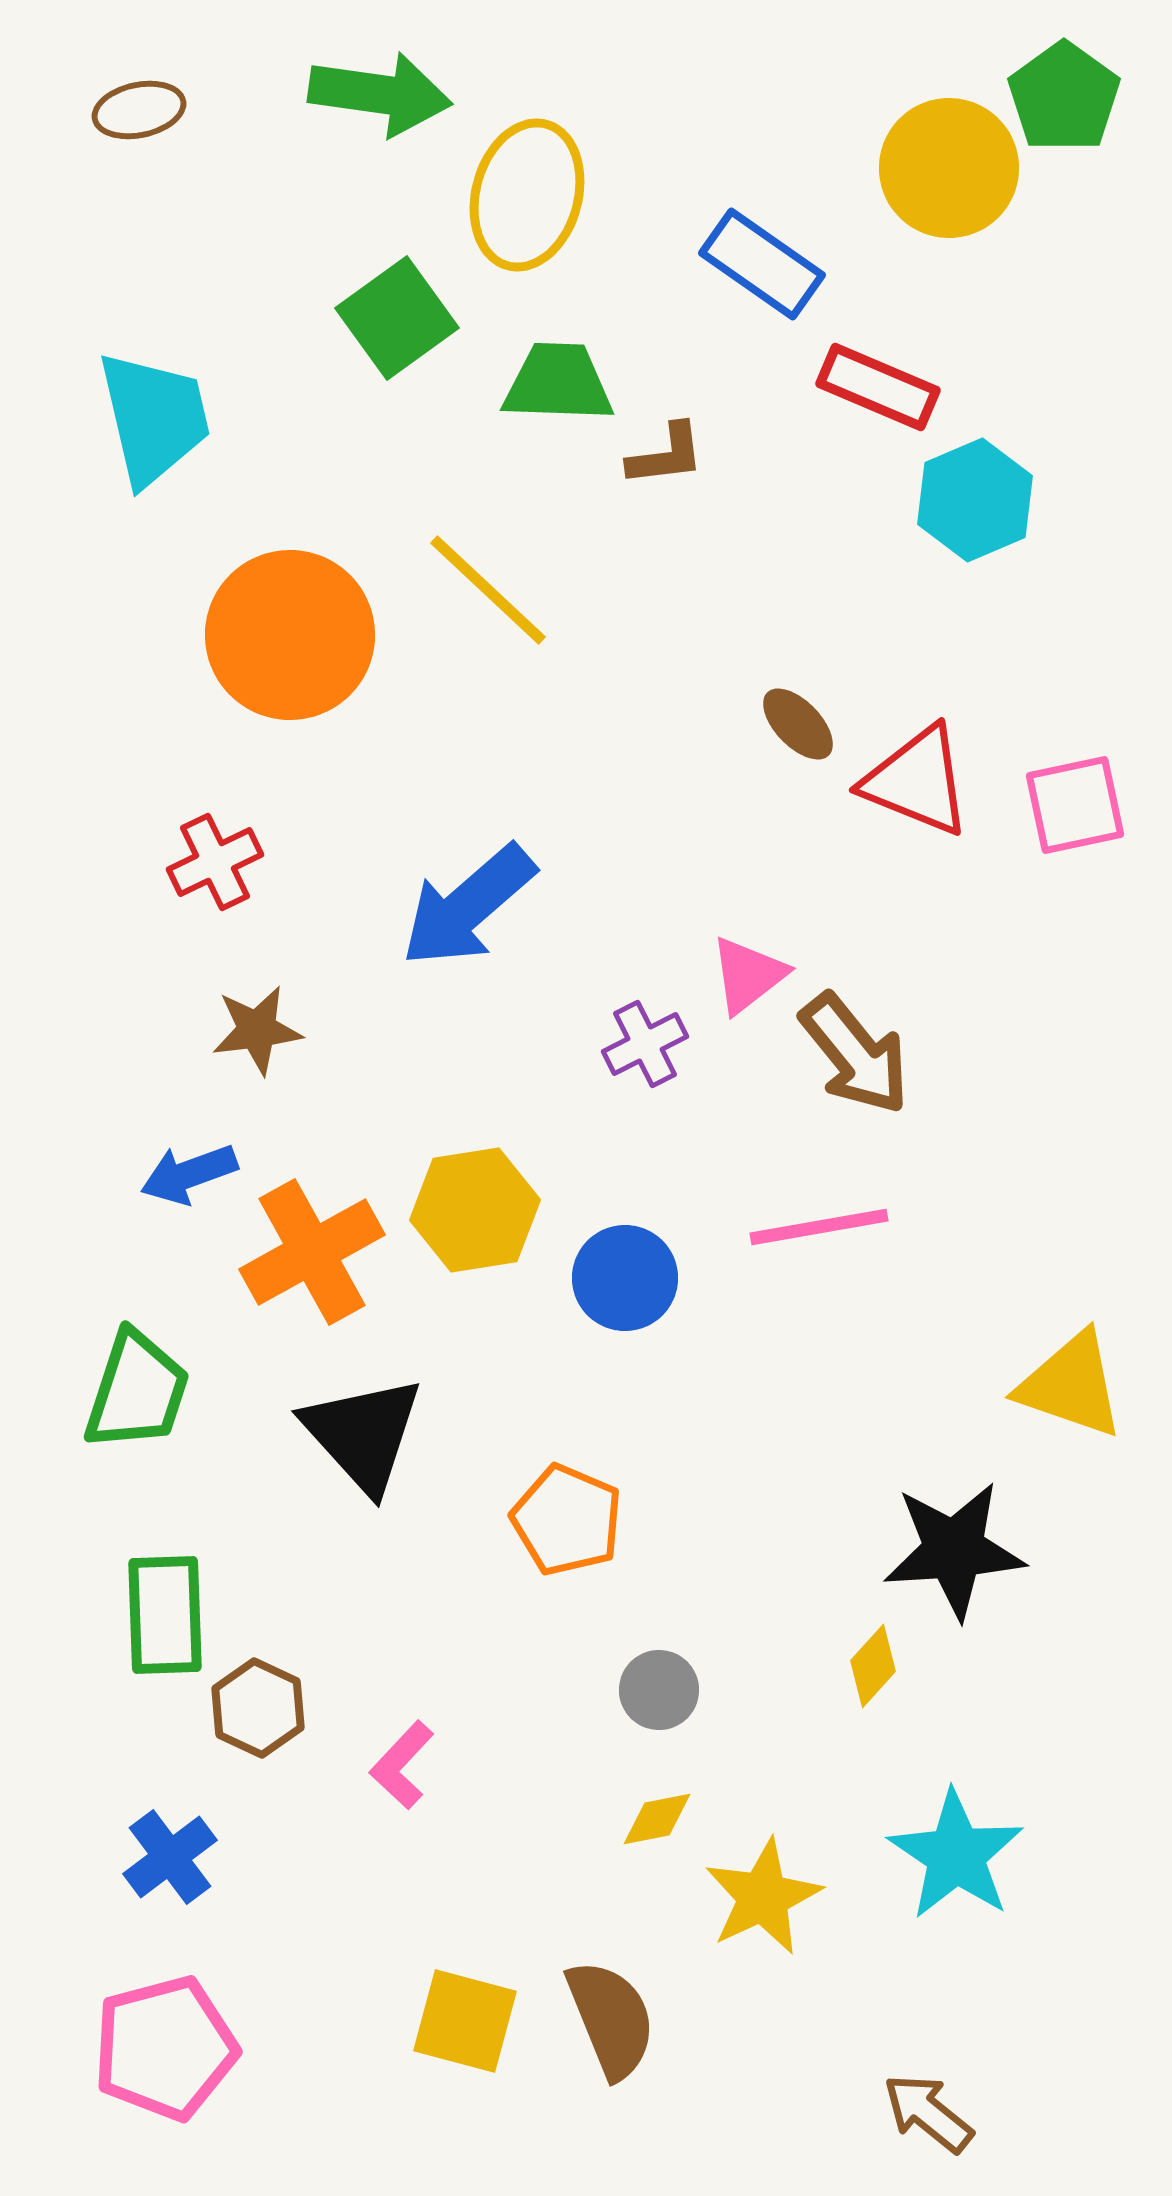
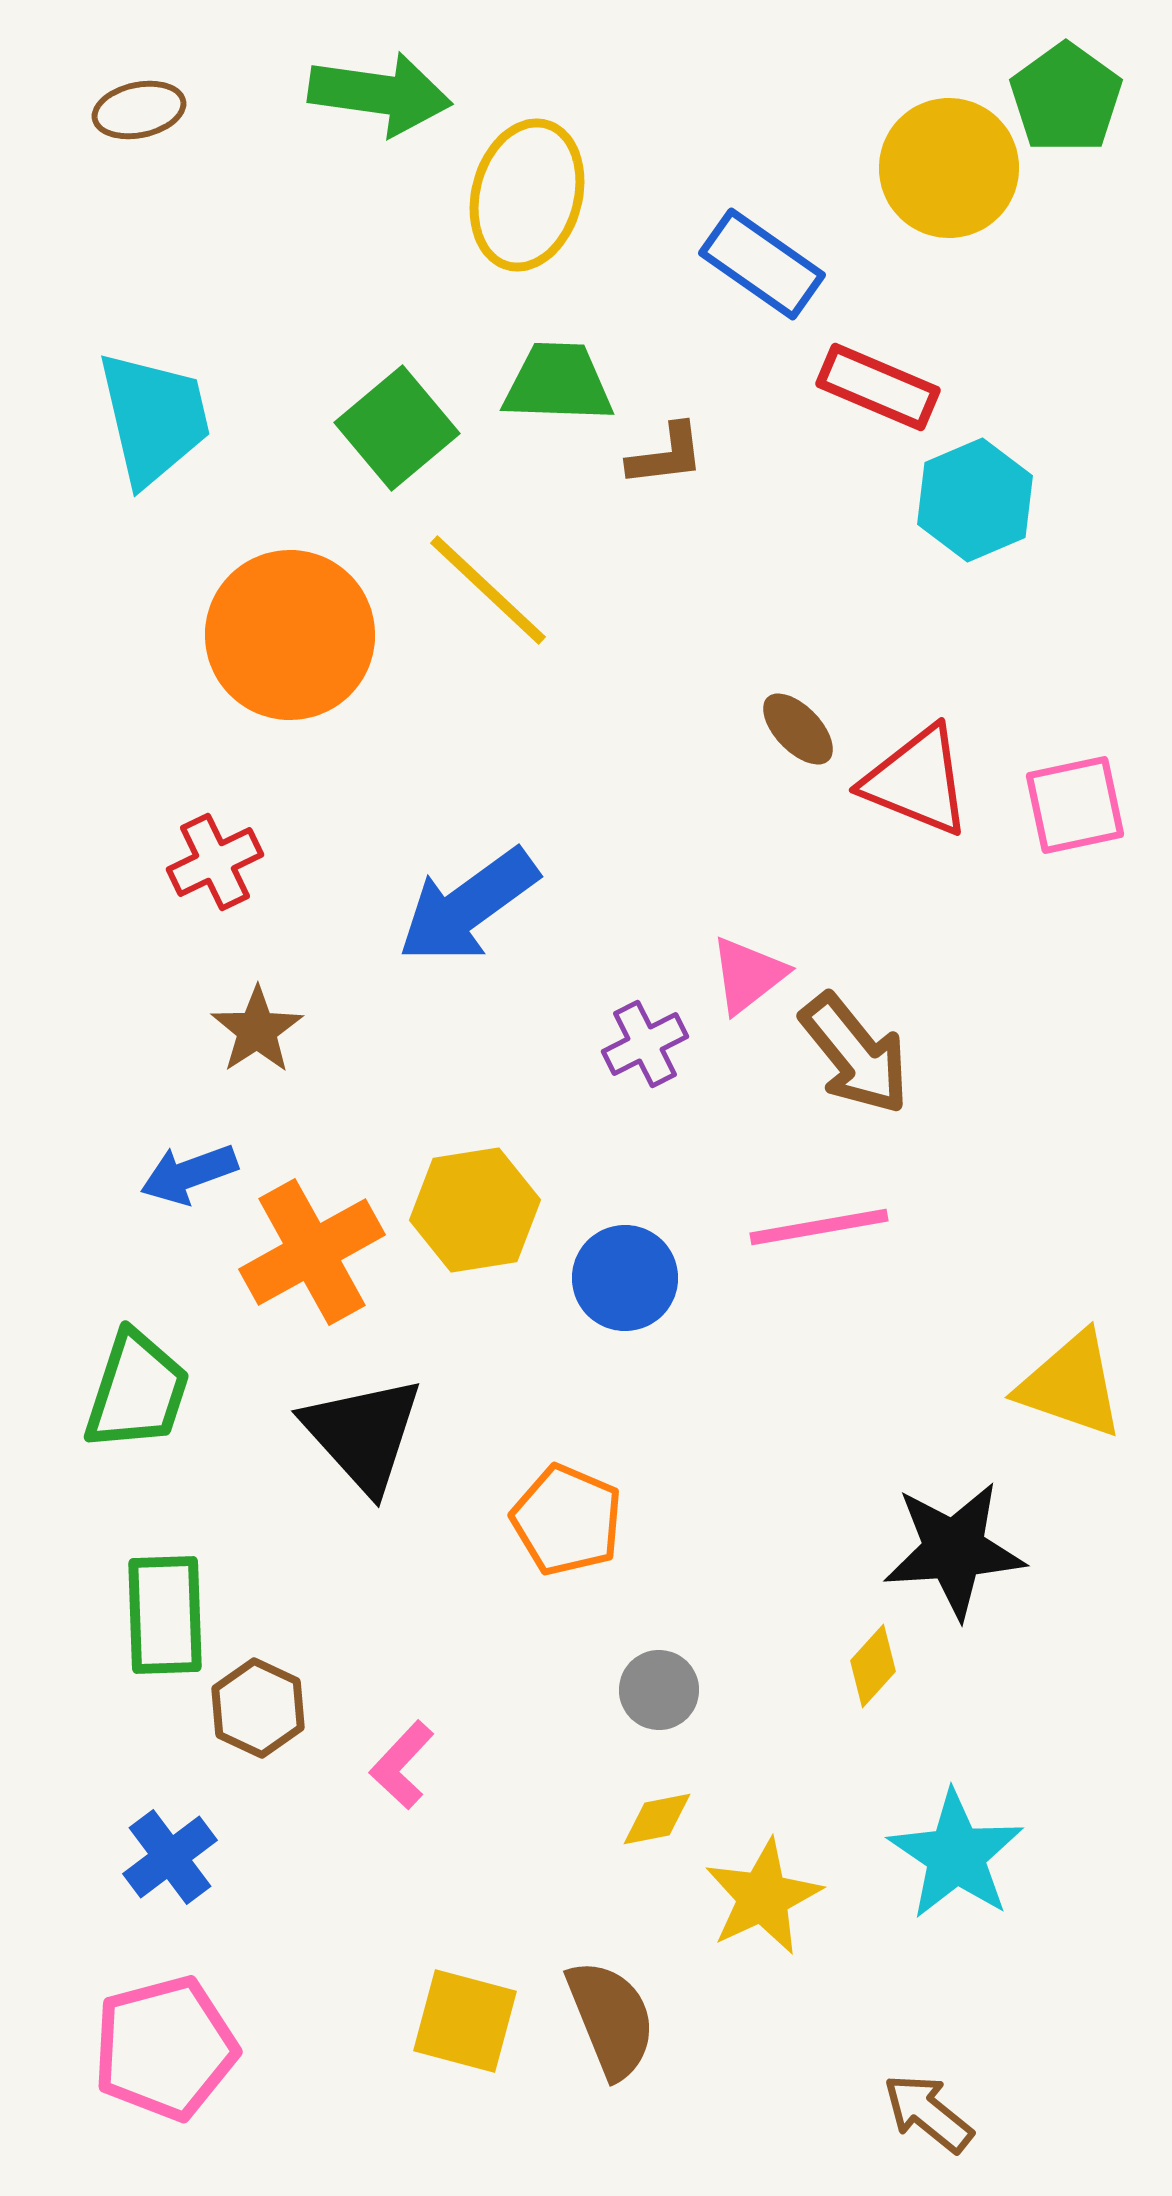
green pentagon at (1064, 97): moved 2 px right, 1 px down
green square at (397, 318): moved 110 px down; rotated 4 degrees counterclockwise
brown ellipse at (798, 724): moved 5 px down
blue arrow at (468, 906): rotated 5 degrees clockwise
brown star at (257, 1030): rotated 26 degrees counterclockwise
